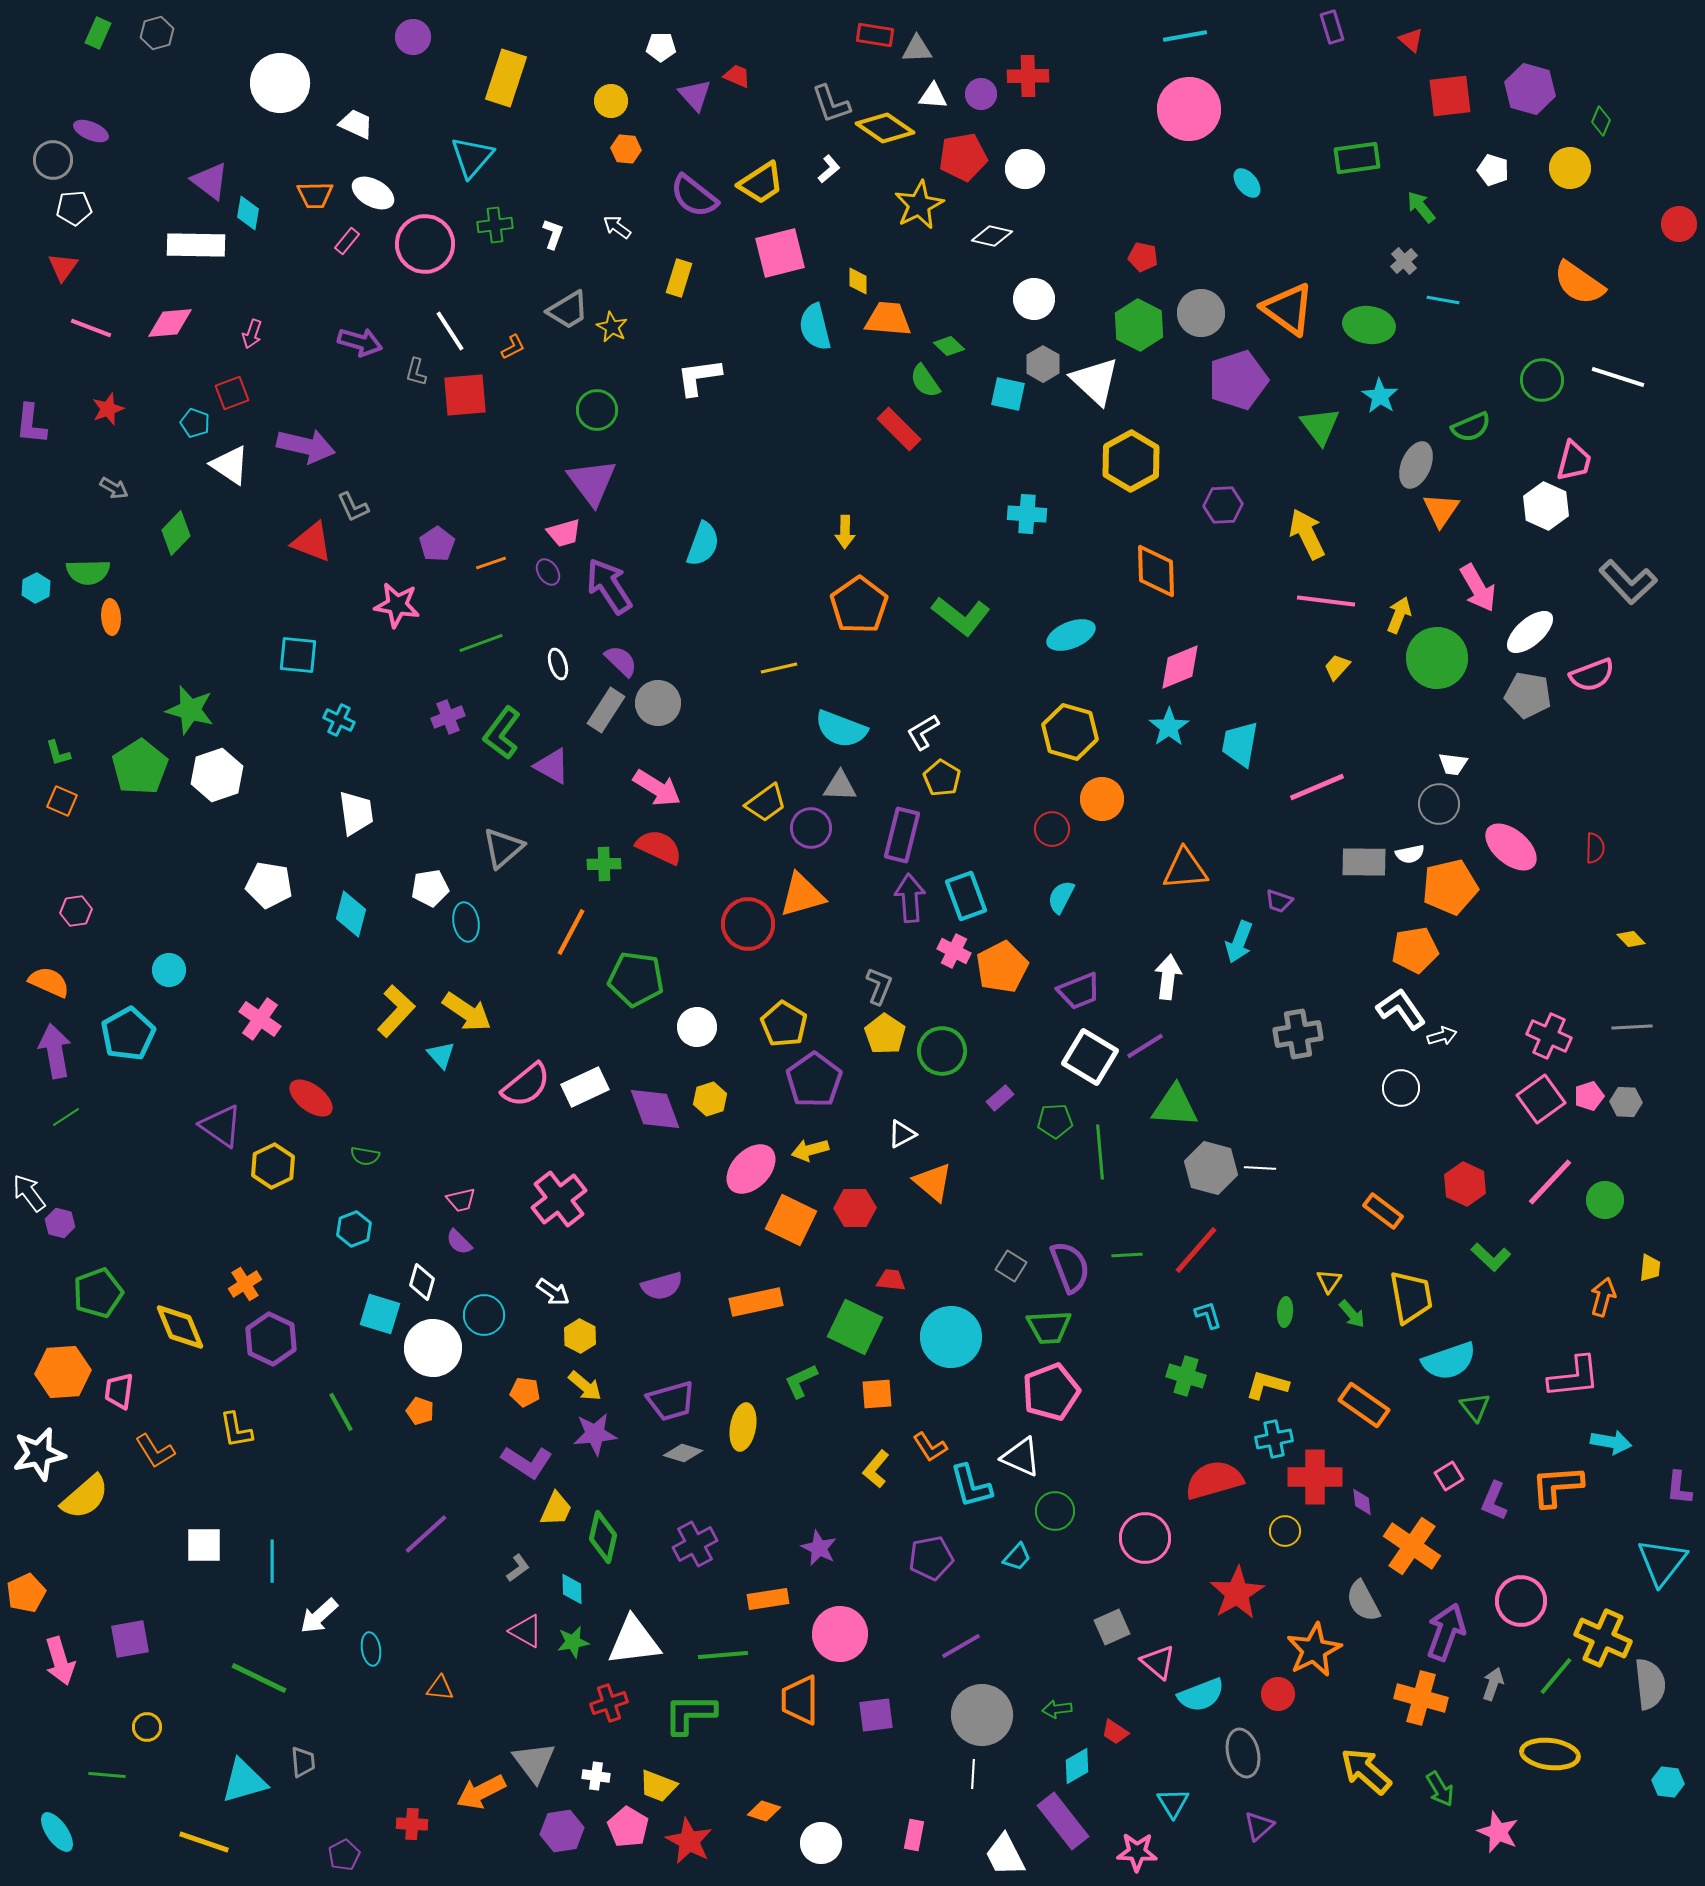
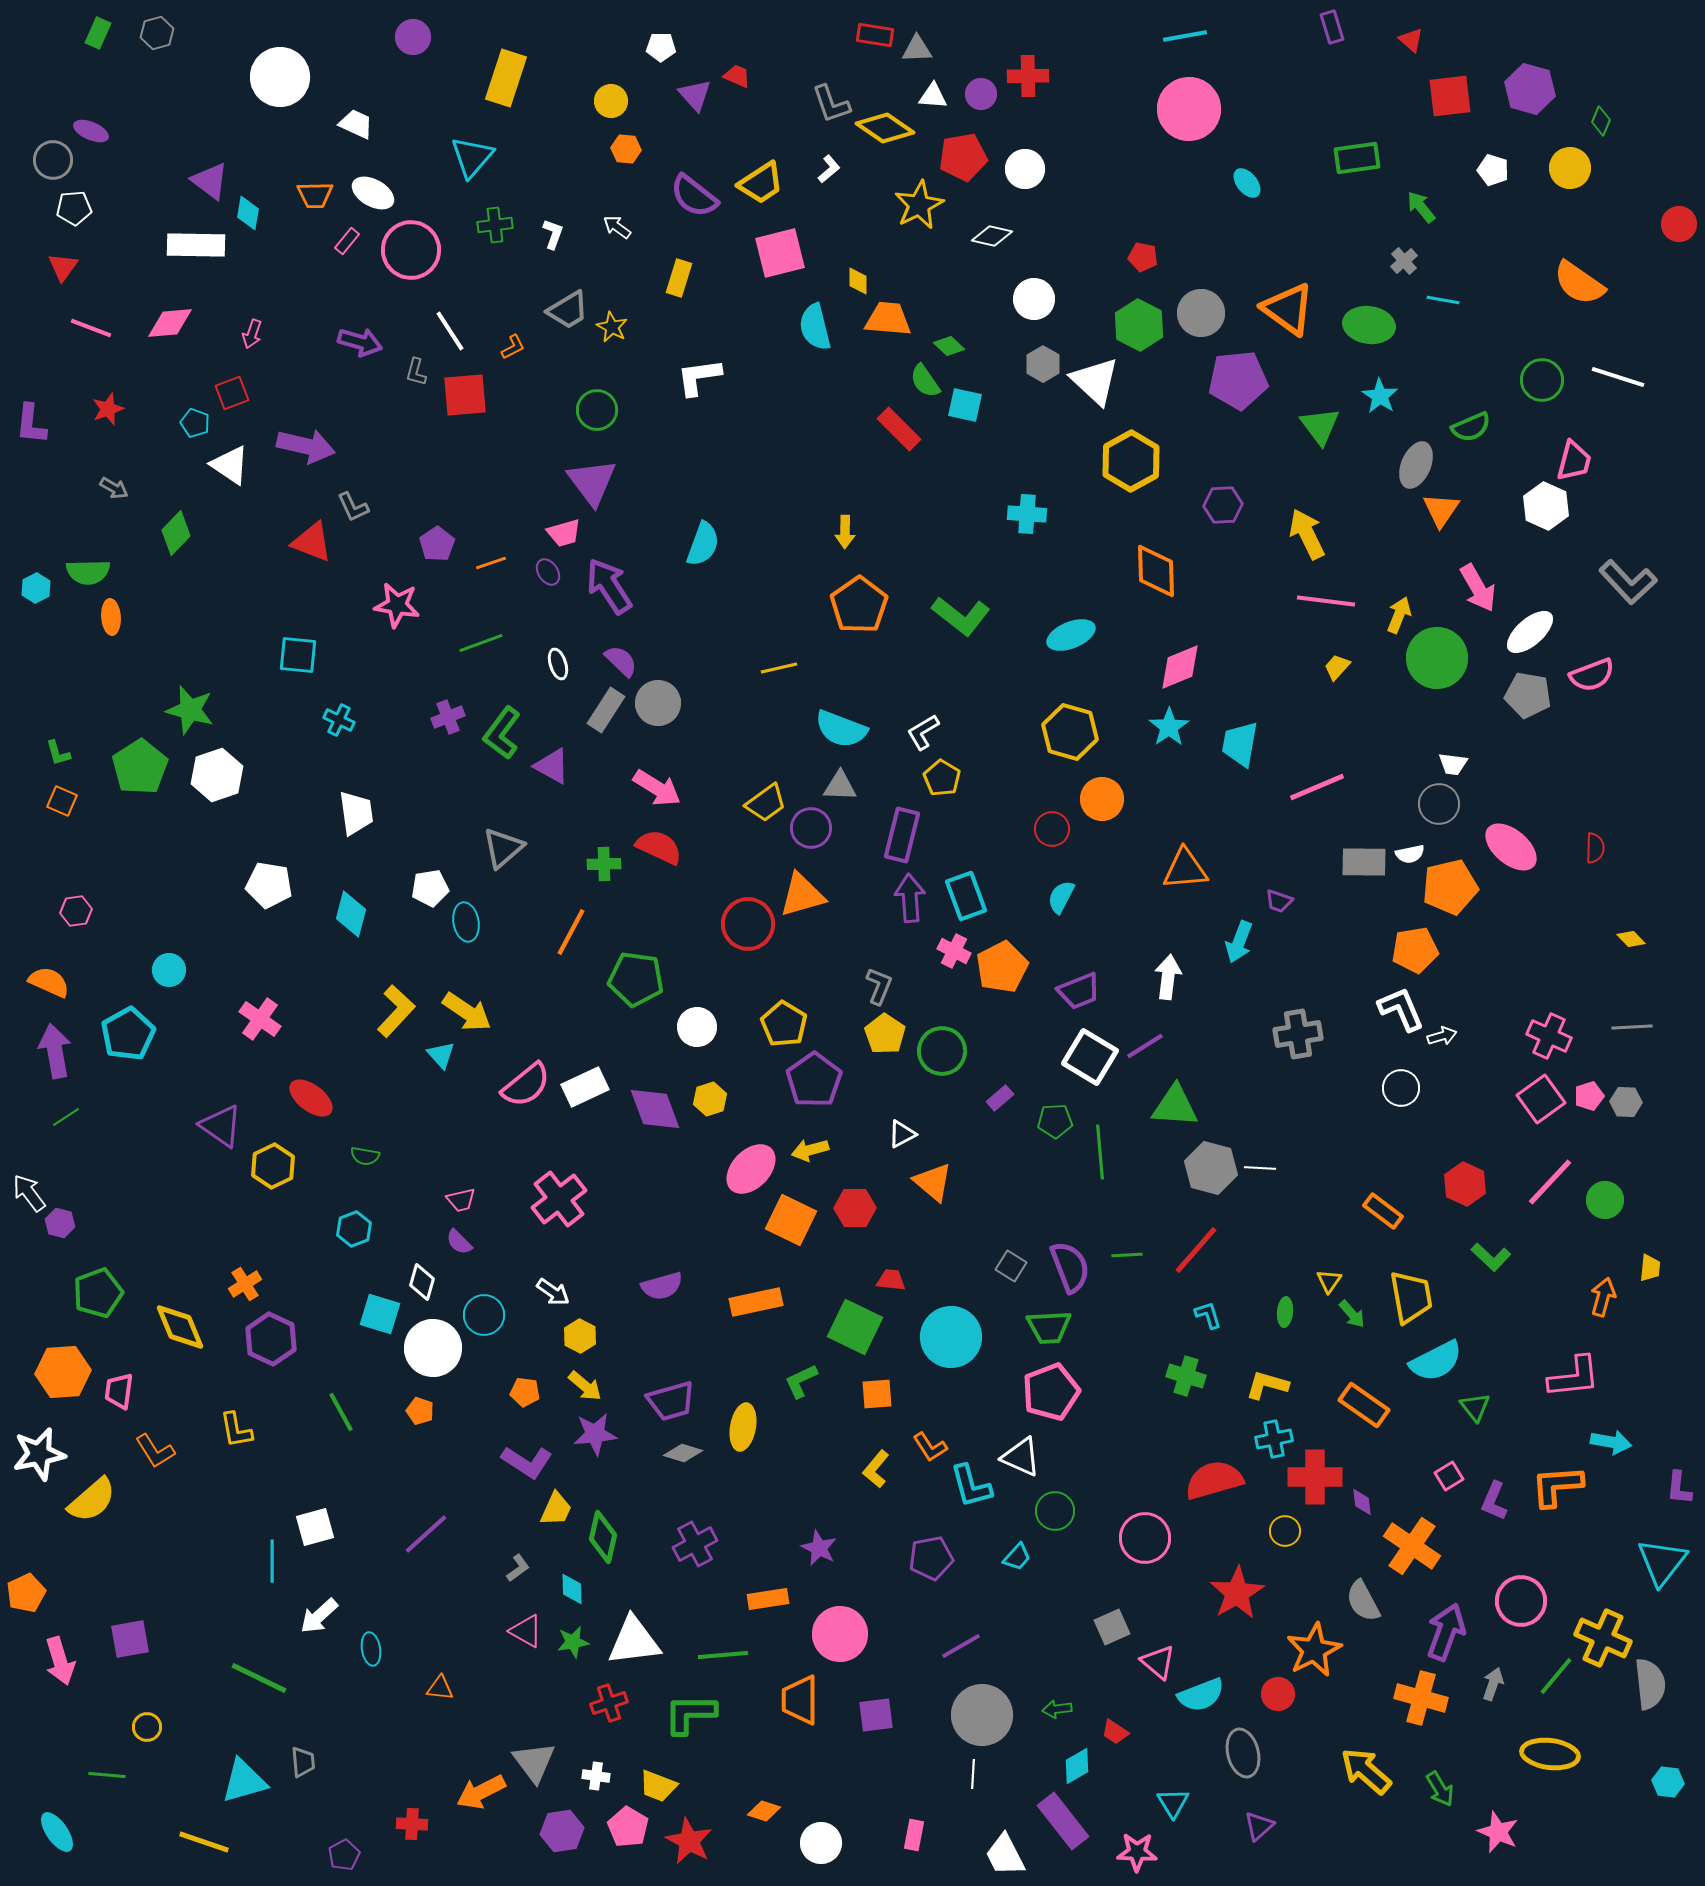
white circle at (280, 83): moved 6 px up
pink circle at (425, 244): moved 14 px left, 6 px down
purple pentagon at (1238, 380): rotated 12 degrees clockwise
cyan square at (1008, 394): moved 43 px left, 11 px down
white L-shape at (1401, 1009): rotated 12 degrees clockwise
cyan semicircle at (1449, 1361): moved 13 px left; rotated 8 degrees counterclockwise
yellow semicircle at (85, 1497): moved 7 px right, 3 px down
white square at (204, 1545): moved 111 px right, 18 px up; rotated 15 degrees counterclockwise
